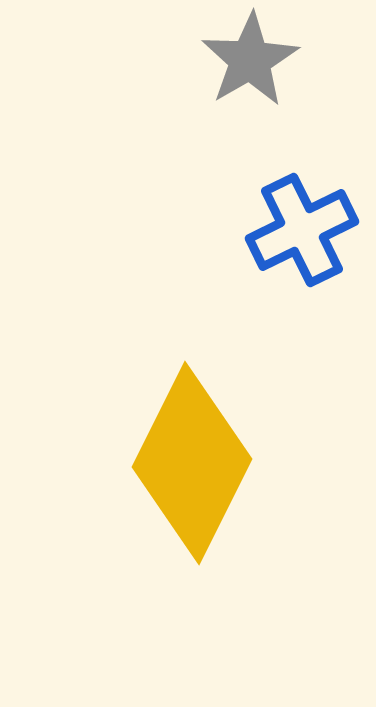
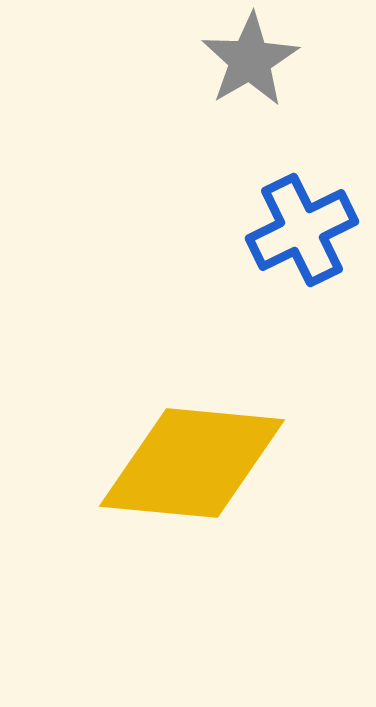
yellow diamond: rotated 69 degrees clockwise
